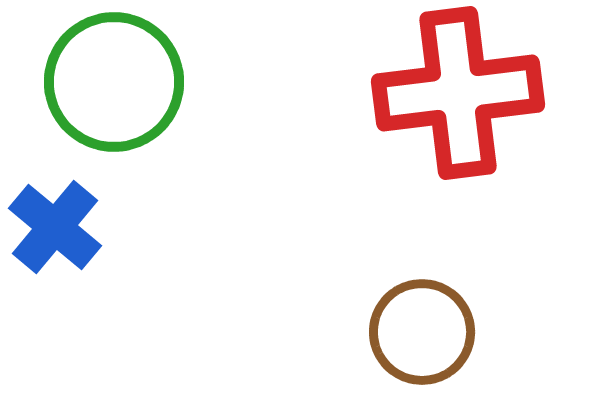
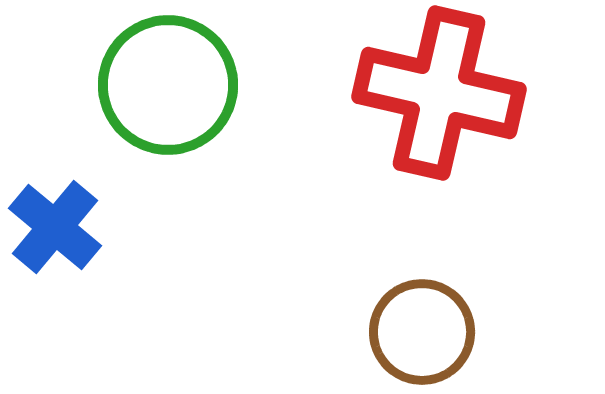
green circle: moved 54 px right, 3 px down
red cross: moved 19 px left; rotated 20 degrees clockwise
